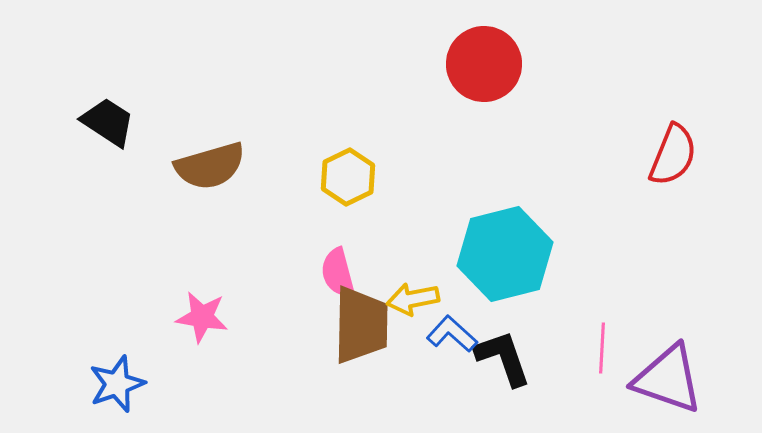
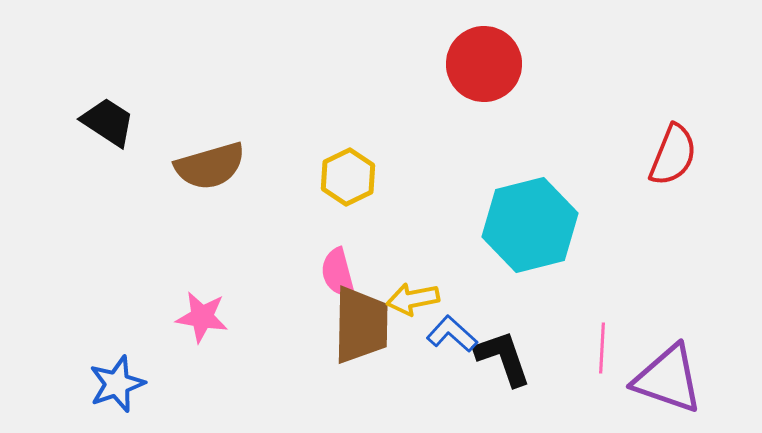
cyan hexagon: moved 25 px right, 29 px up
